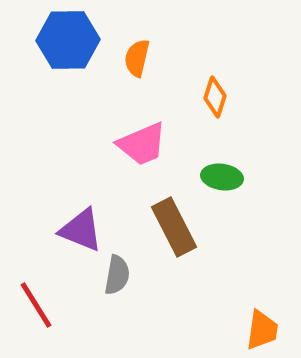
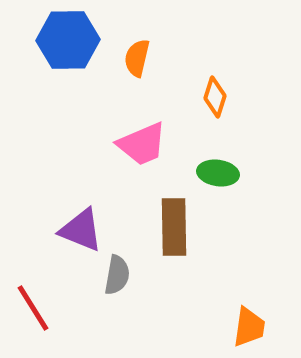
green ellipse: moved 4 px left, 4 px up
brown rectangle: rotated 26 degrees clockwise
red line: moved 3 px left, 3 px down
orange trapezoid: moved 13 px left, 3 px up
